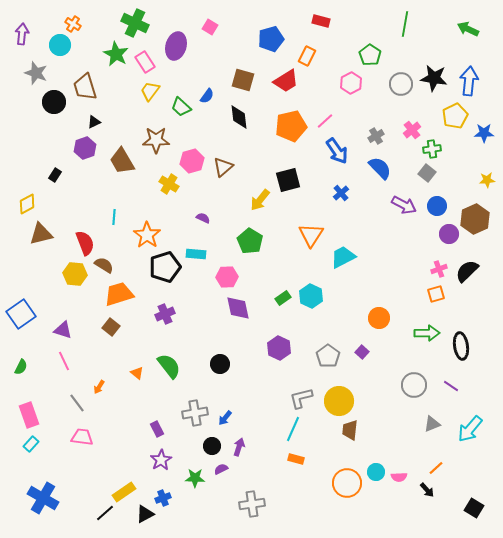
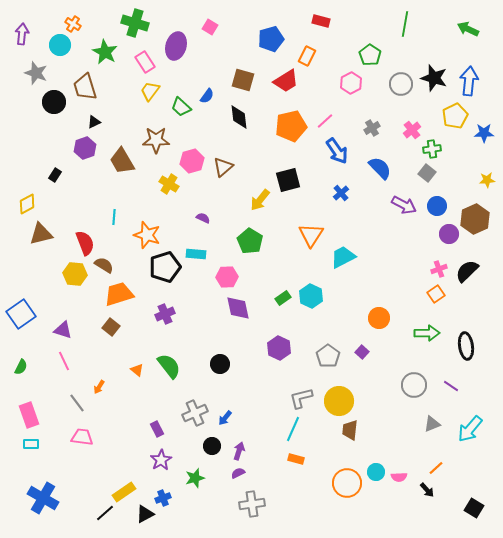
green cross at (135, 23): rotated 8 degrees counterclockwise
green star at (116, 54): moved 11 px left, 2 px up
black star at (434, 78): rotated 8 degrees clockwise
gray cross at (376, 136): moved 4 px left, 8 px up
orange star at (147, 235): rotated 16 degrees counterclockwise
orange square at (436, 294): rotated 18 degrees counterclockwise
black ellipse at (461, 346): moved 5 px right
orange triangle at (137, 373): moved 3 px up
gray cross at (195, 413): rotated 15 degrees counterclockwise
cyan rectangle at (31, 444): rotated 49 degrees clockwise
purple arrow at (239, 447): moved 4 px down
purple semicircle at (221, 469): moved 17 px right, 4 px down
green star at (195, 478): rotated 18 degrees counterclockwise
